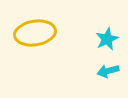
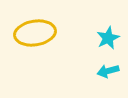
cyan star: moved 1 px right, 1 px up
